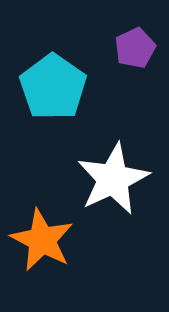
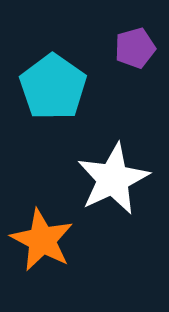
purple pentagon: rotated 9 degrees clockwise
